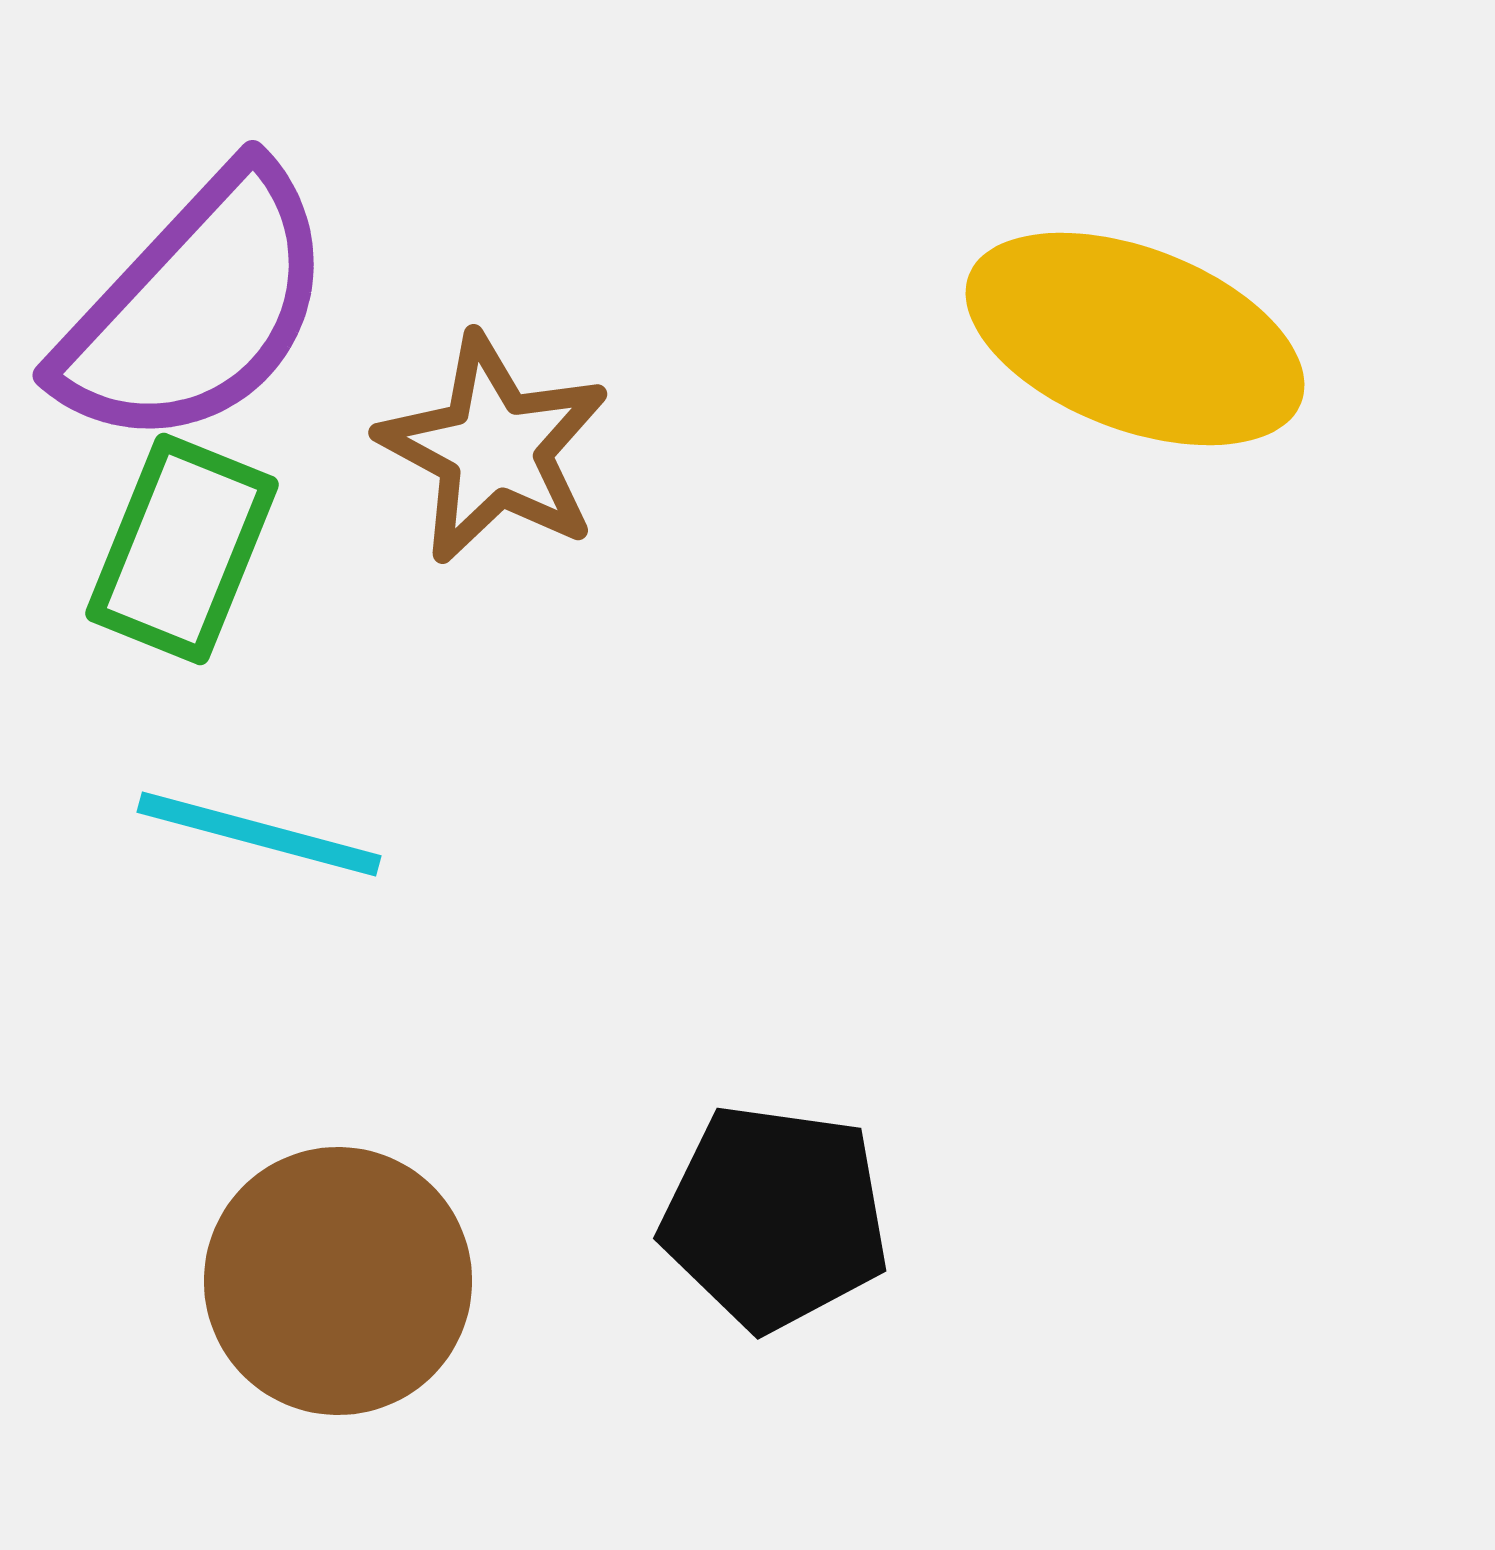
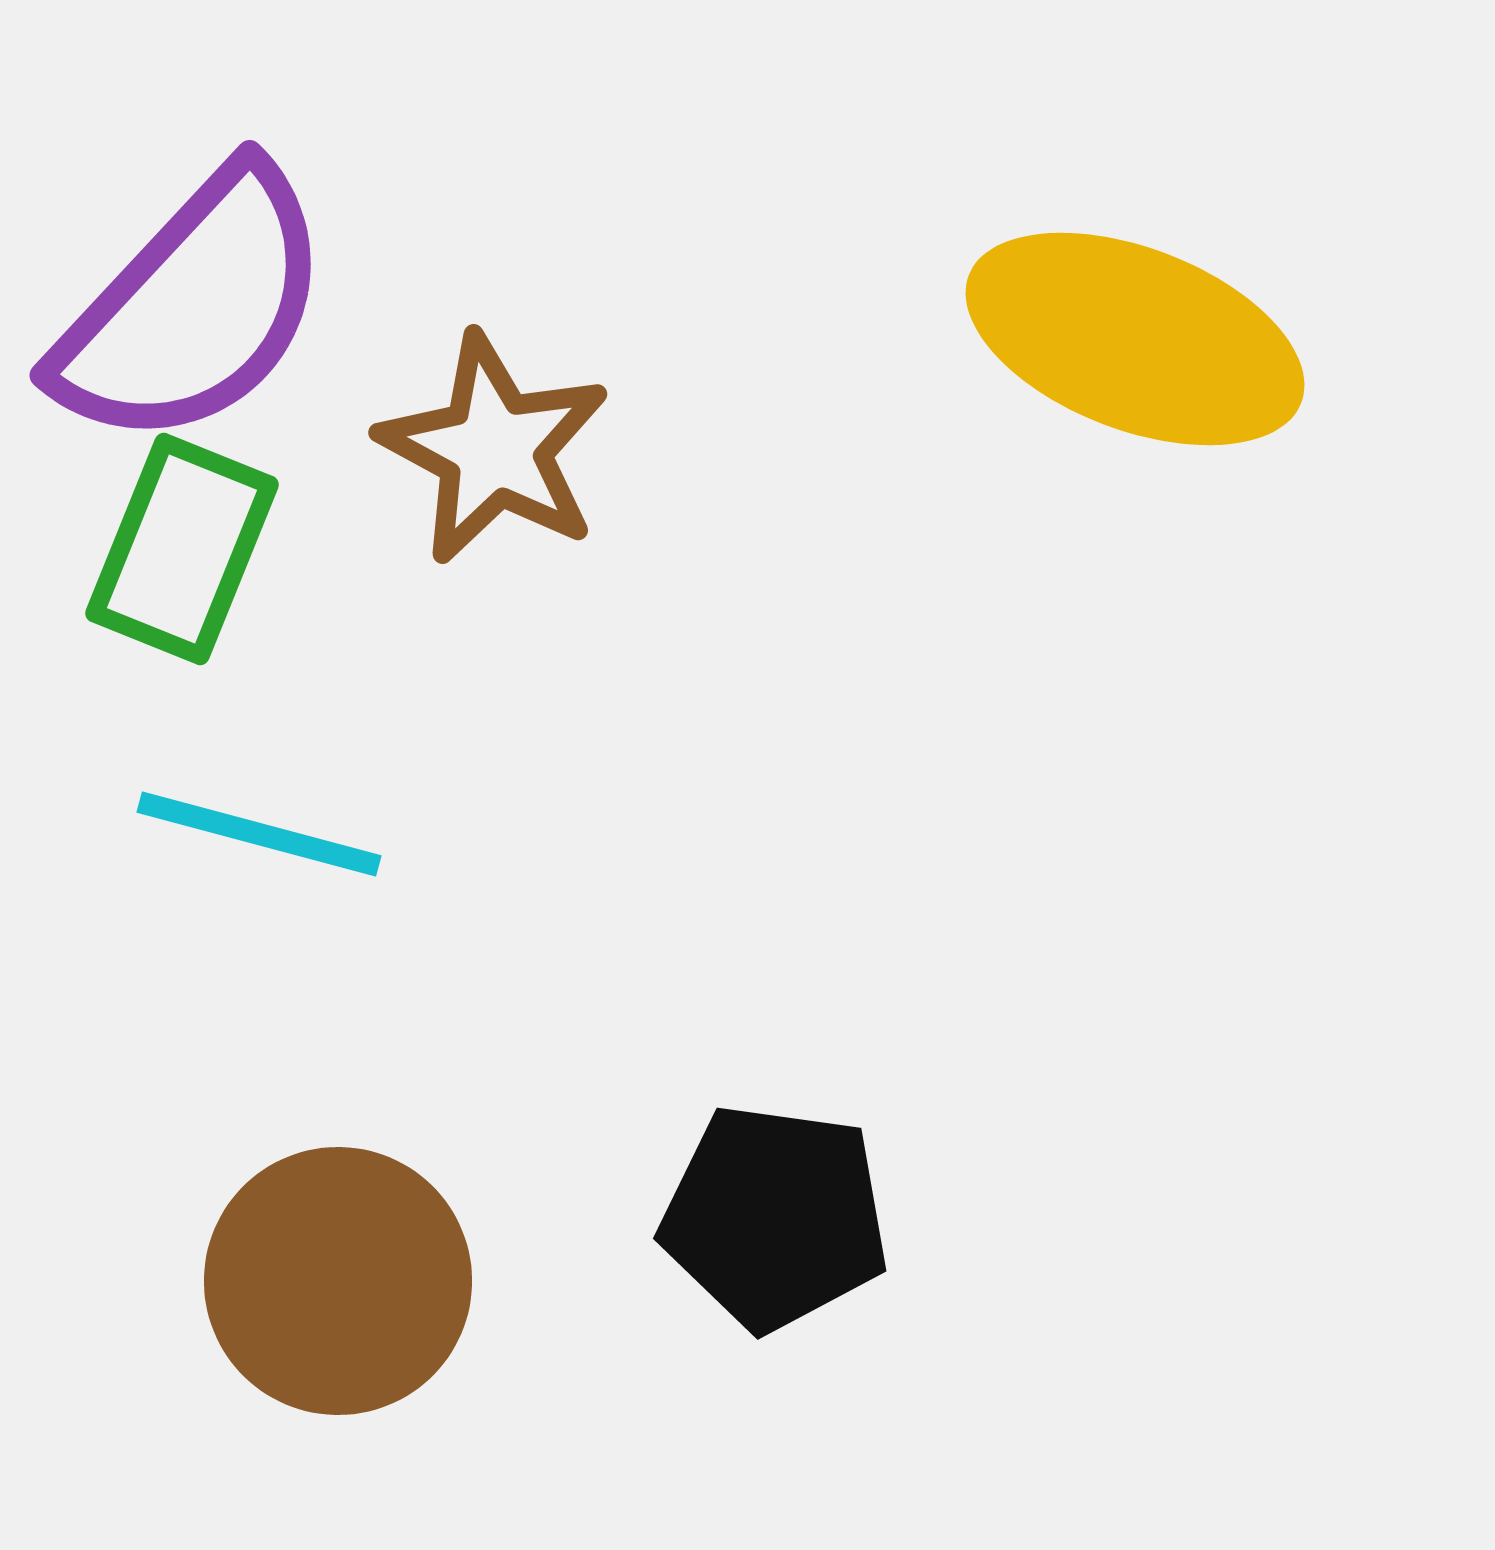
purple semicircle: moved 3 px left
